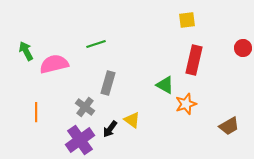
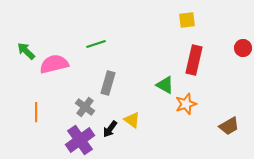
green arrow: rotated 18 degrees counterclockwise
